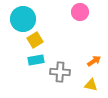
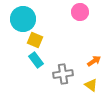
yellow square: rotated 35 degrees counterclockwise
cyan rectangle: rotated 63 degrees clockwise
gray cross: moved 3 px right, 2 px down; rotated 12 degrees counterclockwise
yellow triangle: rotated 24 degrees clockwise
